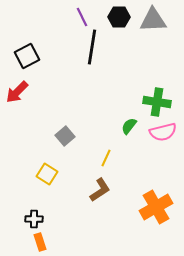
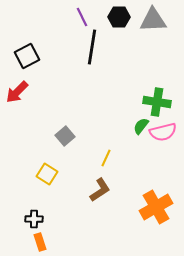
green semicircle: moved 12 px right
